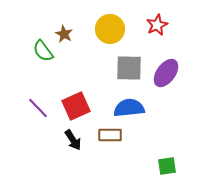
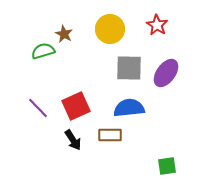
red star: rotated 15 degrees counterclockwise
green semicircle: rotated 110 degrees clockwise
